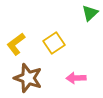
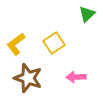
green triangle: moved 3 px left, 1 px down
pink arrow: moved 1 px up
